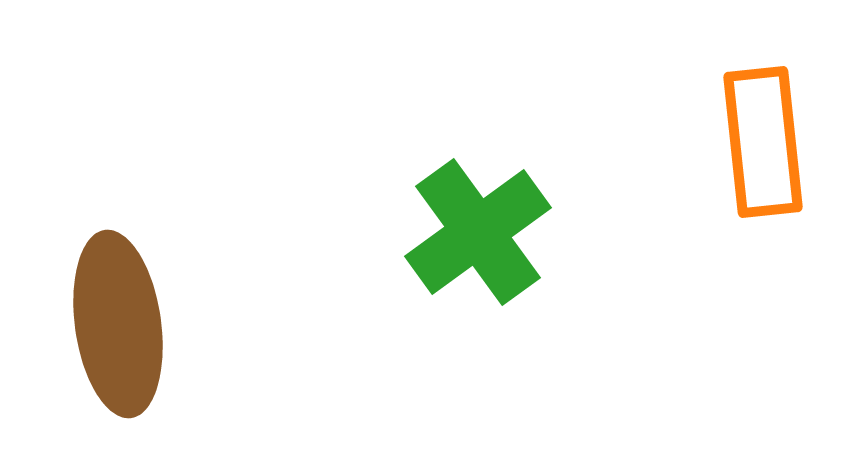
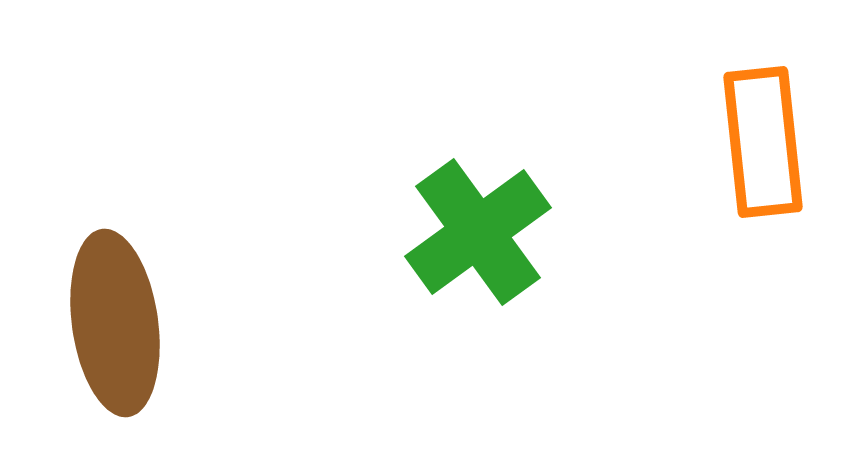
brown ellipse: moved 3 px left, 1 px up
